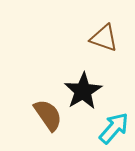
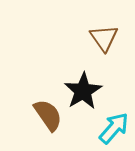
brown triangle: rotated 36 degrees clockwise
